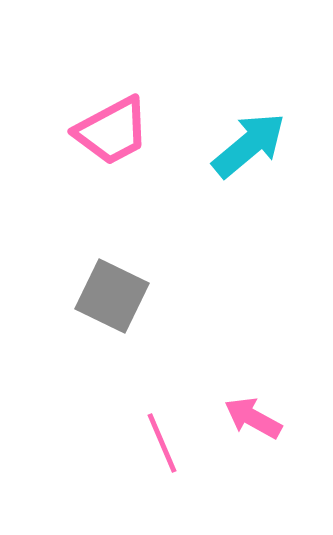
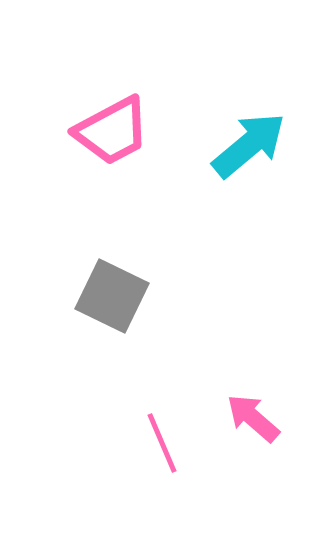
pink arrow: rotated 12 degrees clockwise
